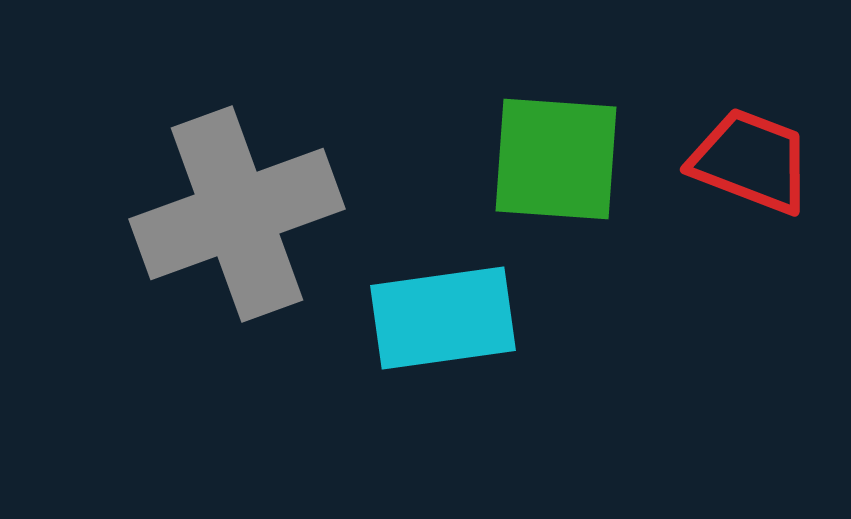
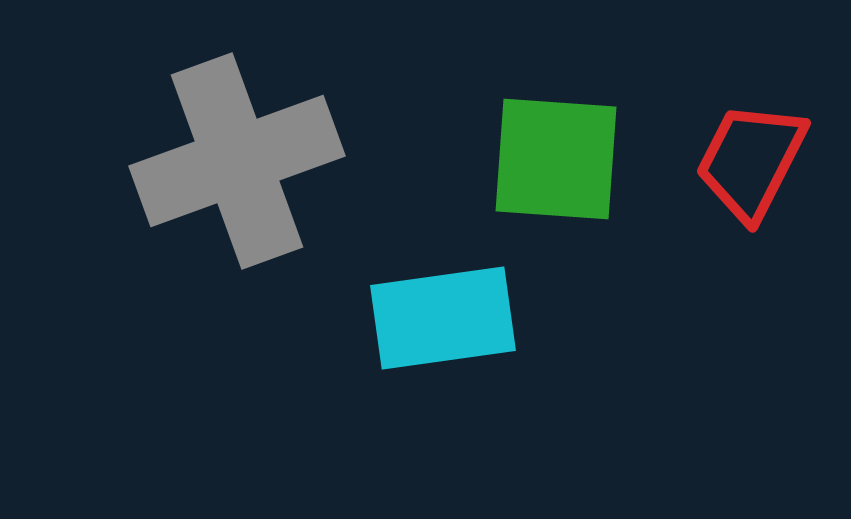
red trapezoid: rotated 84 degrees counterclockwise
gray cross: moved 53 px up
